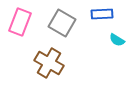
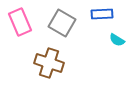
pink rectangle: rotated 44 degrees counterclockwise
brown cross: rotated 12 degrees counterclockwise
